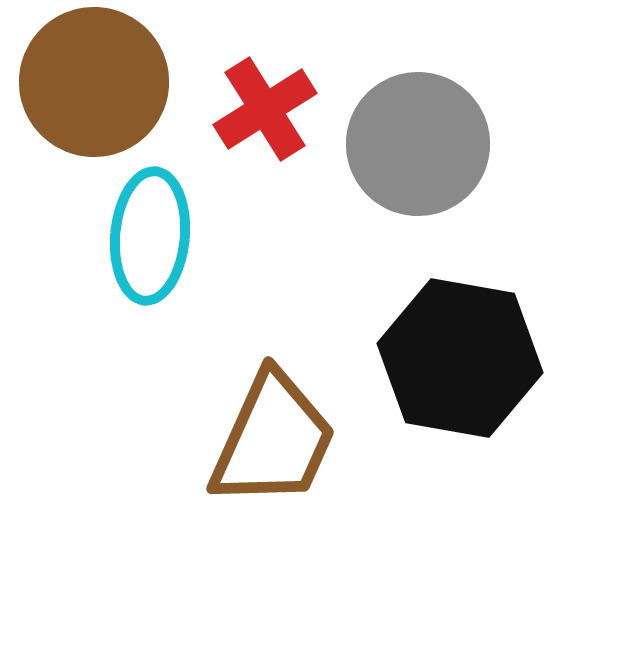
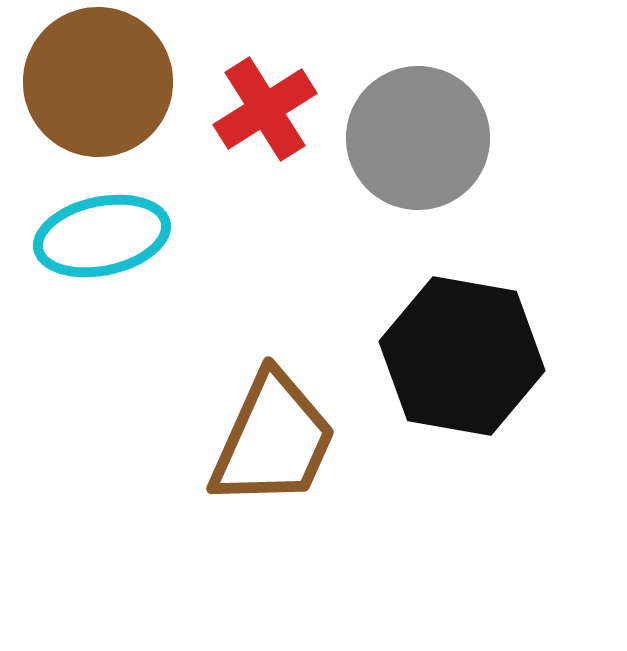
brown circle: moved 4 px right
gray circle: moved 6 px up
cyan ellipse: moved 48 px left; rotated 73 degrees clockwise
black hexagon: moved 2 px right, 2 px up
